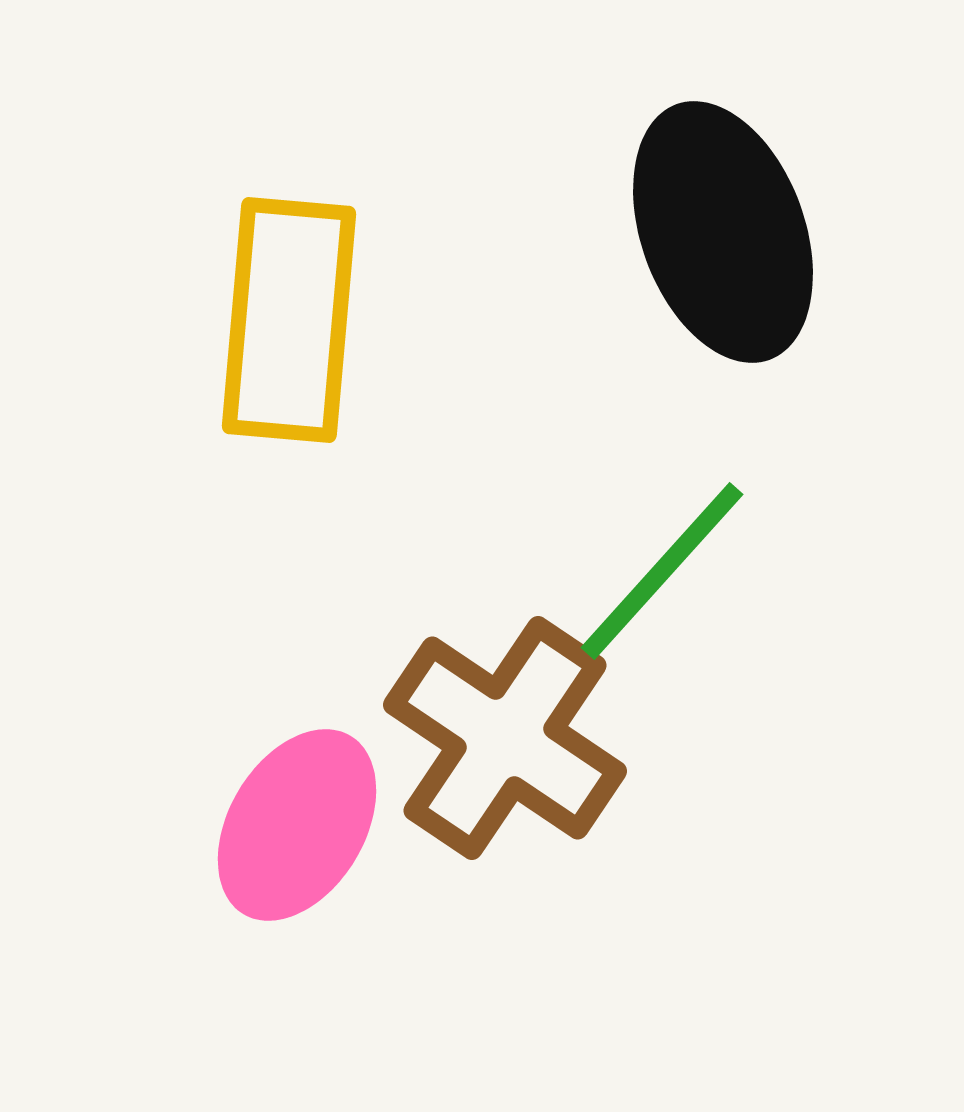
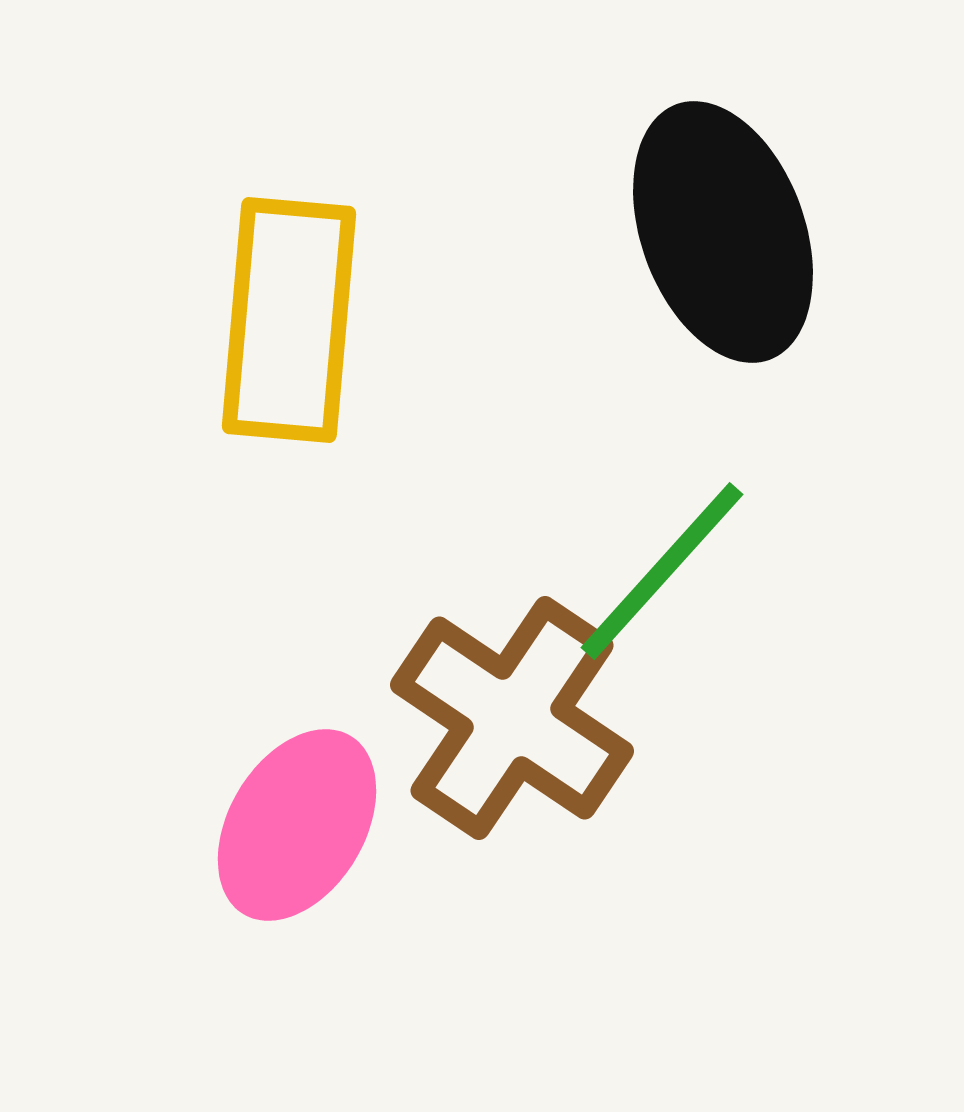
brown cross: moved 7 px right, 20 px up
